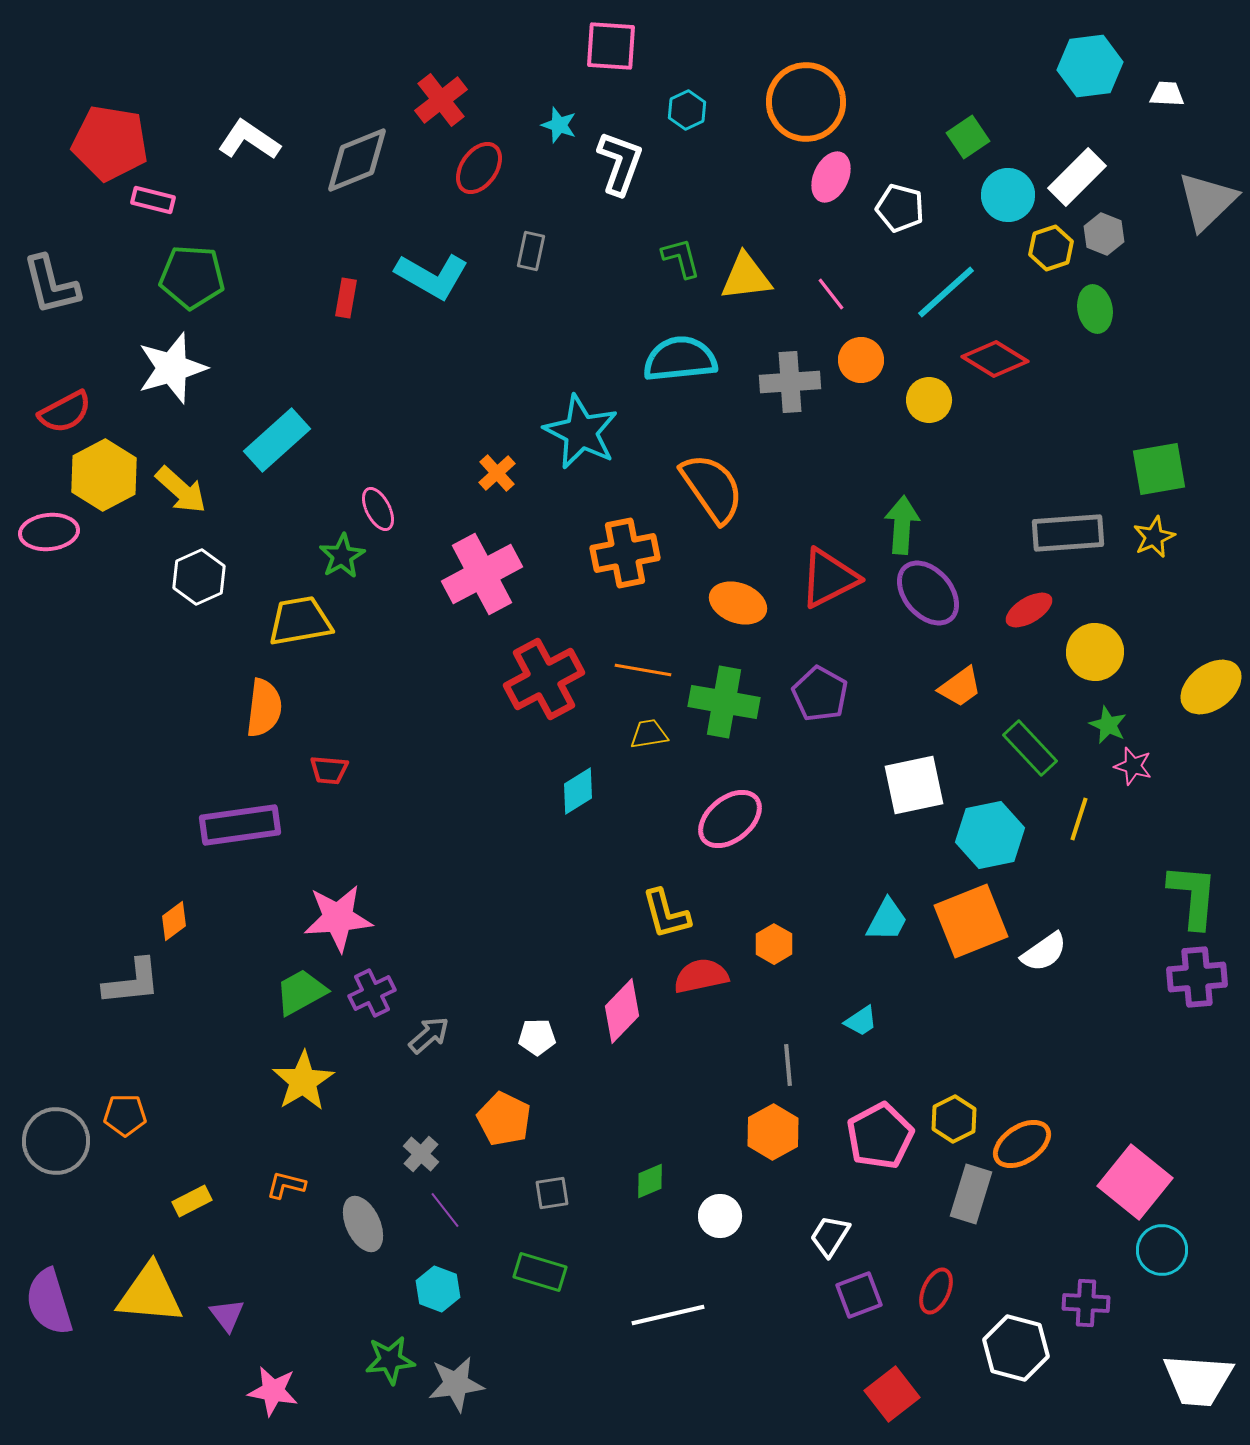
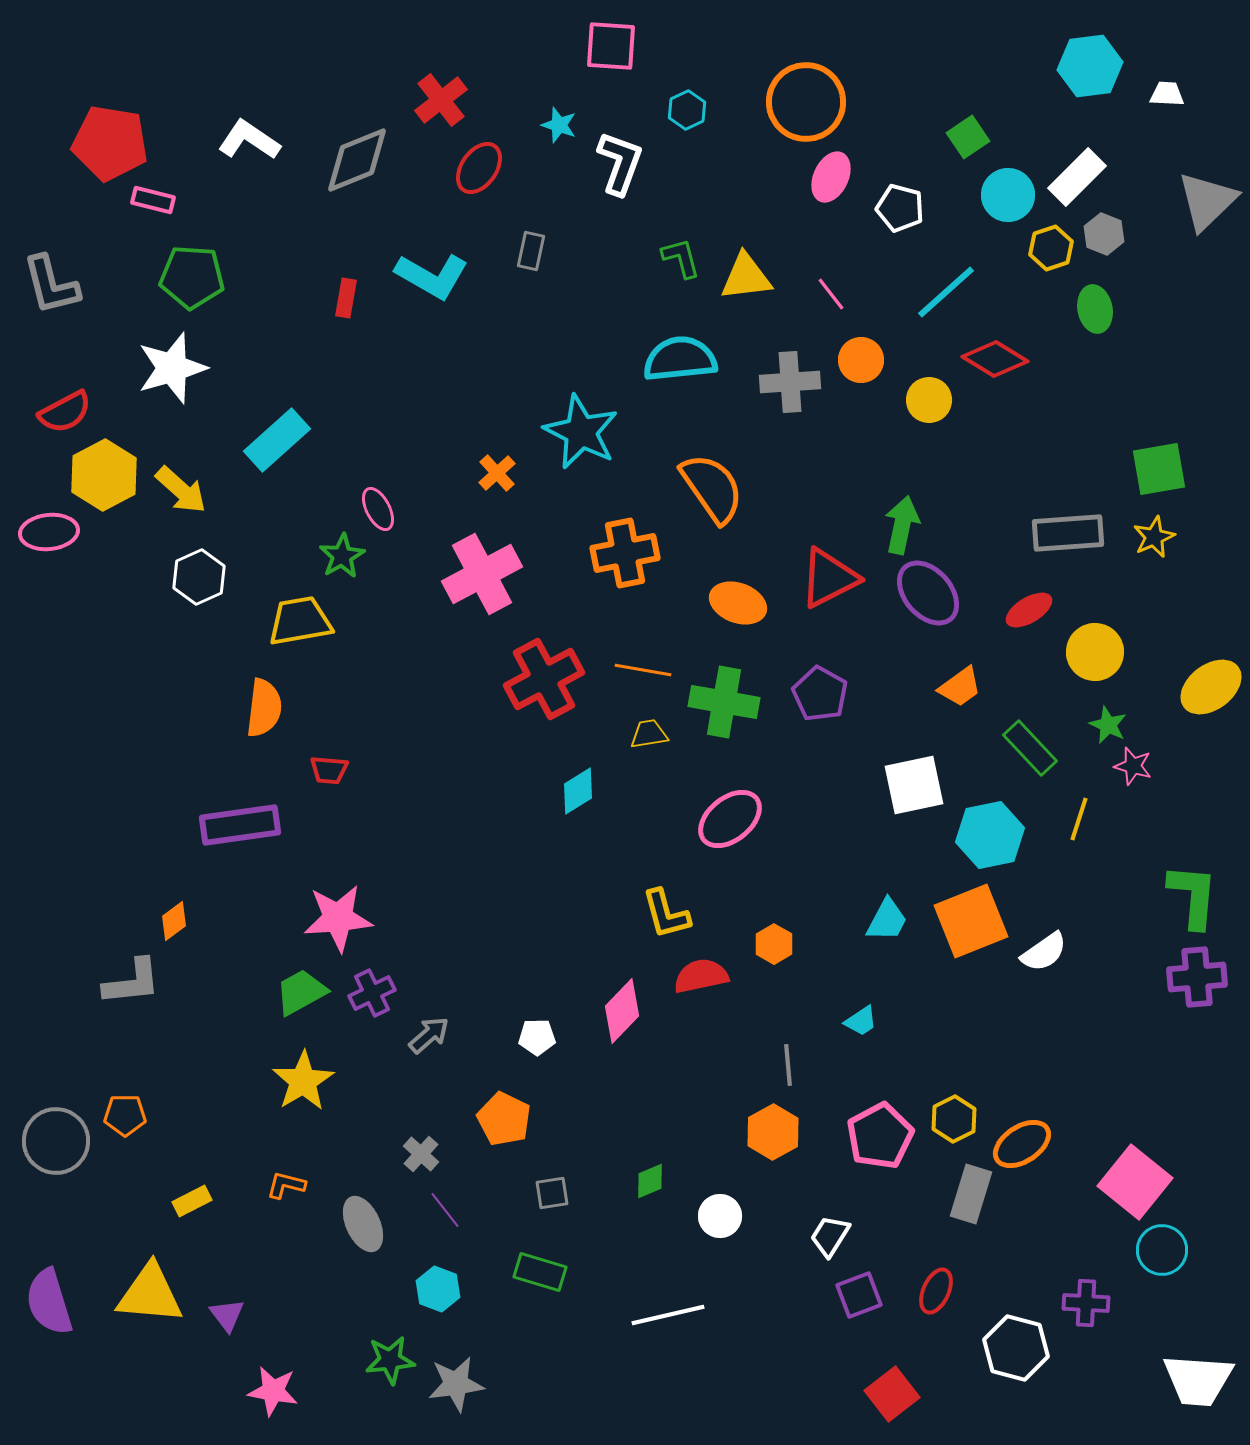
green arrow at (902, 525): rotated 8 degrees clockwise
